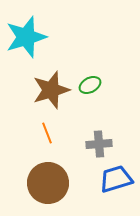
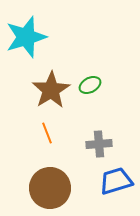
brown star: rotated 15 degrees counterclockwise
blue trapezoid: moved 2 px down
brown circle: moved 2 px right, 5 px down
